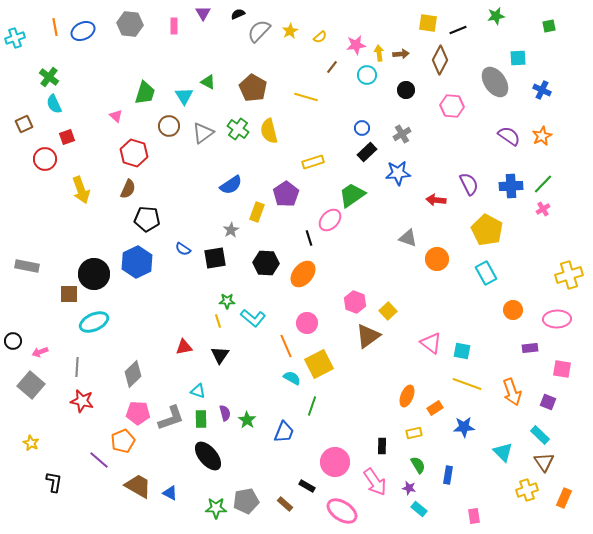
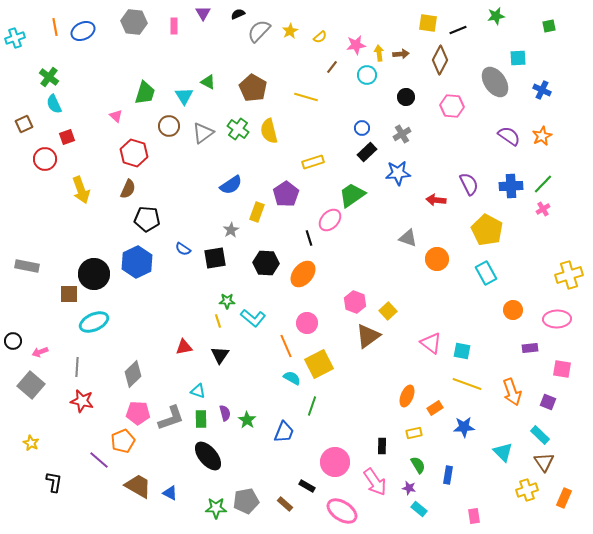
gray hexagon at (130, 24): moved 4 px right, 2 px up
black circle at (406, 90): moved 7 px down
